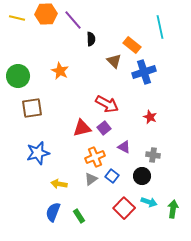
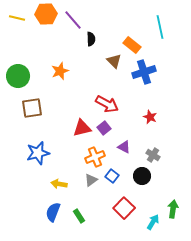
orange star: rotated 24 degrees clockwise
gray cross: rotated 24 degrees clockwise
gray triangle: moved 1 px down
cyan arrow: moved 4 px right, 20 px down; rotated 77 degrees counterclockwise
